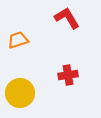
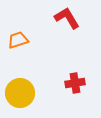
red cross: moved 7 px right, 8 px down
